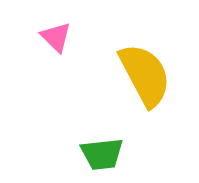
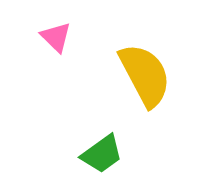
green trapezoid: rotated 30 degrees counterclockwise
